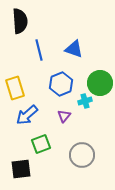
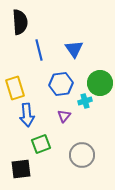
black semicircle: moved 1 px down
blue triangle: rotated 36 degrees clockwise
blue hexagon: rotated 15 degrees clockwise
blue arrow: rotated 55 degrees counterclockwise
